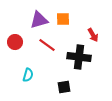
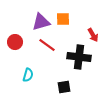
purple triangle: moved 2 px right, 2 px down
